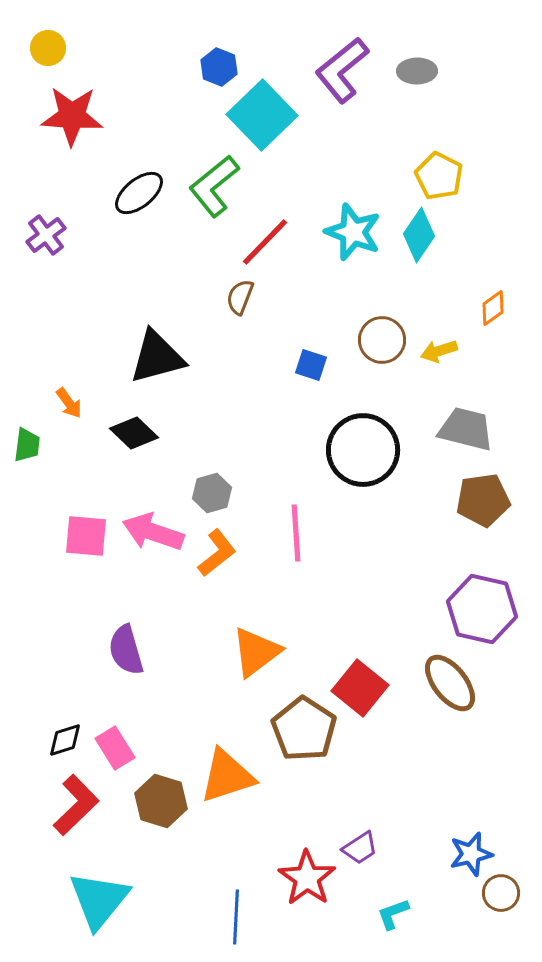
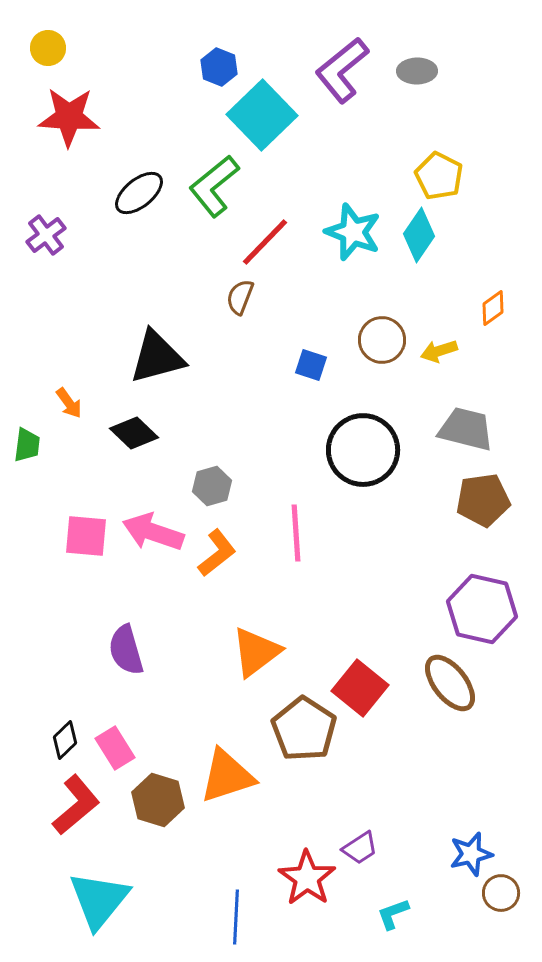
red star at (72, 116): moved 3 px left, 1 px down
gray hexagon at (212, 493): moved 7 px up
black diamond at (65, 740): rotated 27 degrees counterclockwise
brown hexagon at (161, 801): moved 3 px left, 1 px up
red L-shape at (76, 805): rotated 4 degrees clockwise
